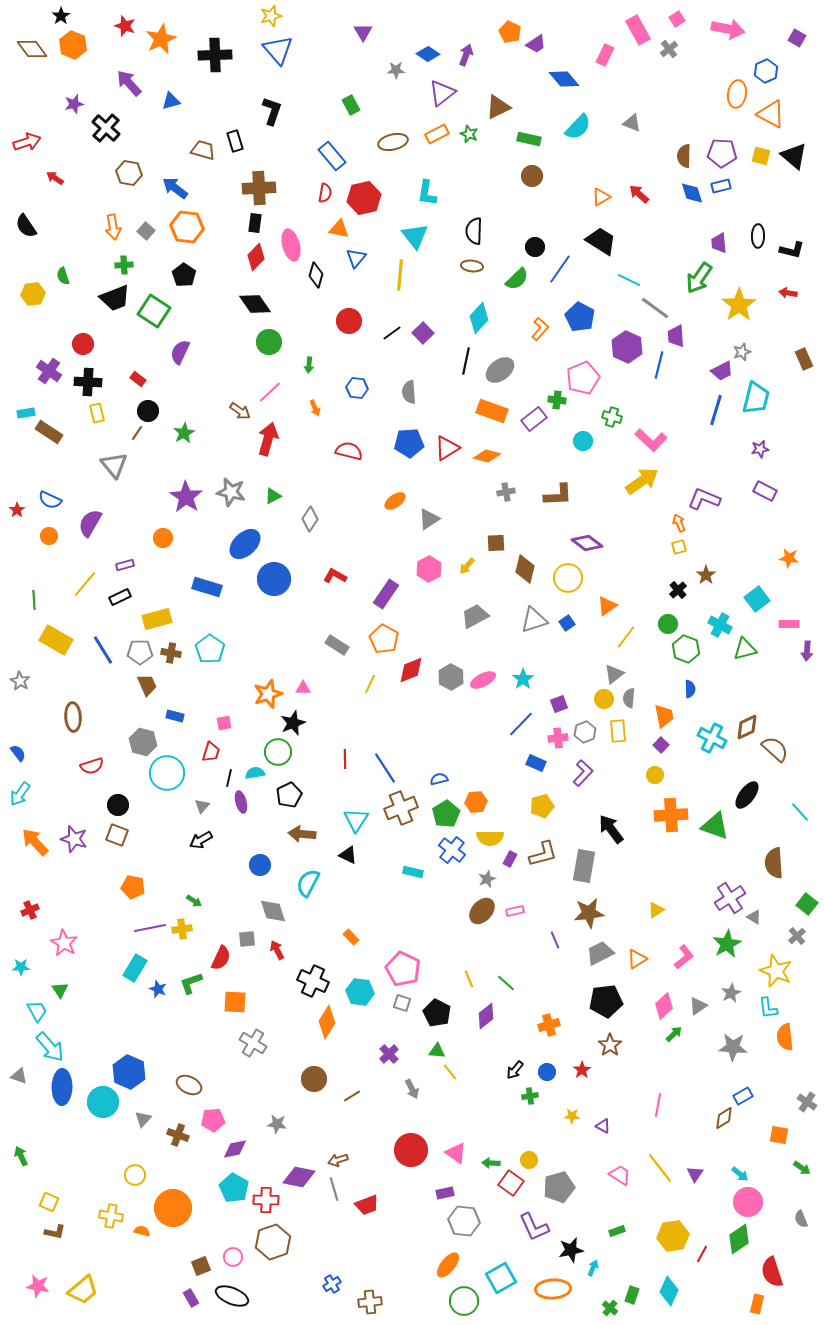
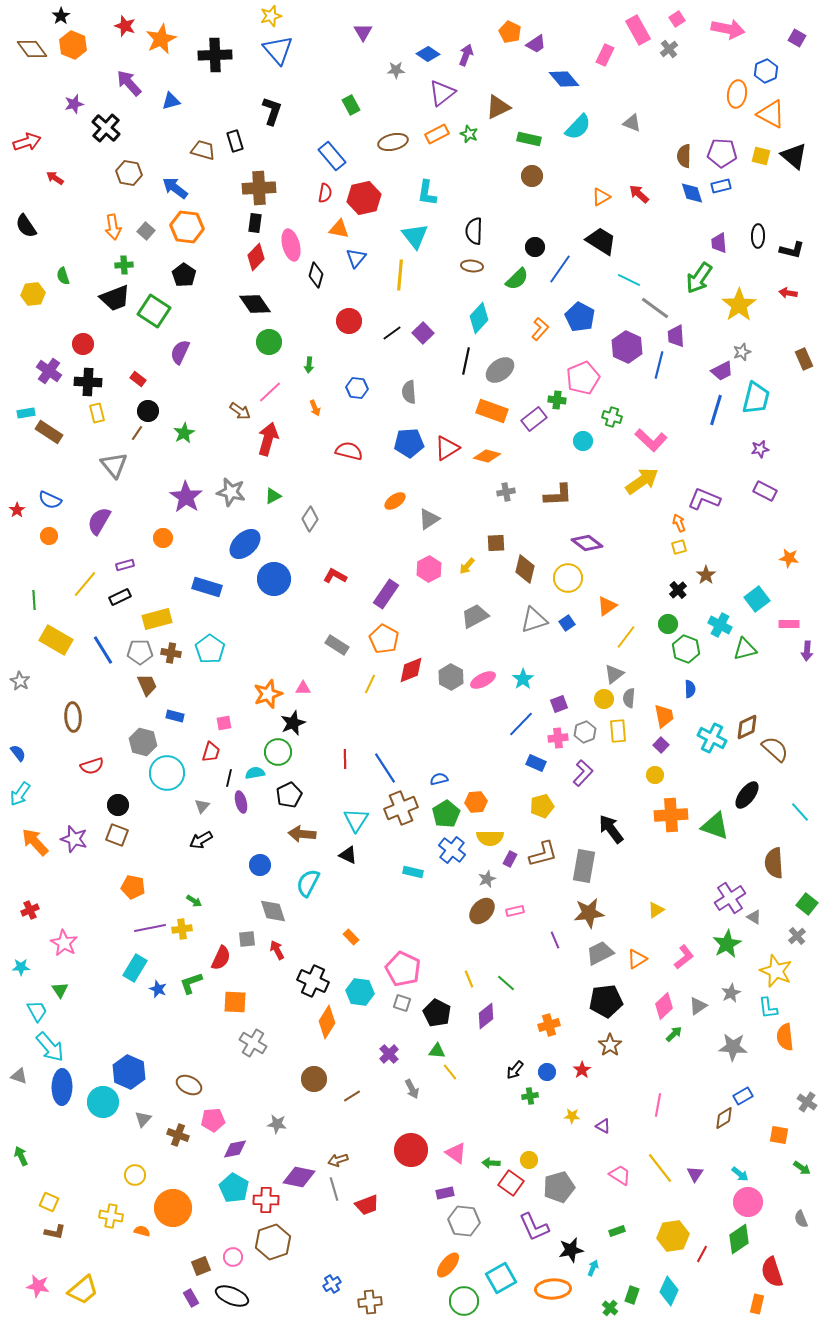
purple semicircle at (90, 523): moved 9 px right, 2 px up
